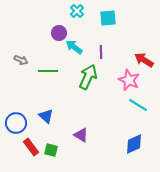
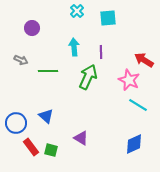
purple circle: moved 27 px left, 5 px up
cyan arrow: rotated 48 degrees clockwise
purple triangle: moved 3 px down
